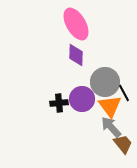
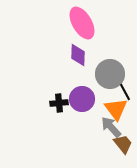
pink ellipse: moved 6 px right, 1 px up
purple diamond: moved 2 px right
gray circle: moved 5 px right, 8 px up
black line: moved 1 px right, 1 px up
orange triangle: moved 6 px right, 3 px down
